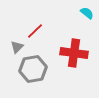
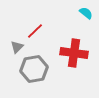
cyan semicircle: moved 1 px left
gray hexagon: moved 1 px right
